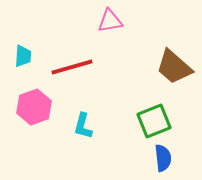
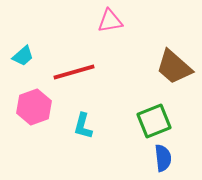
cyan trapezoid: rotated 45 degrees clockwise
red line: moved 2 px right, 5 px down
